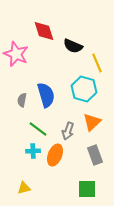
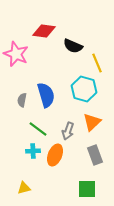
red diamond: rotated 65 degrees counterclockwise
